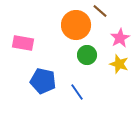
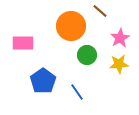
orange circle: moved 5 px left, 1 px down
pink rectangle: rotated 10 degrees counterclockwise
yellow star: rotated 24 degrees counterclockwise
blue pentagon: rotated 25 degrees clockwise
